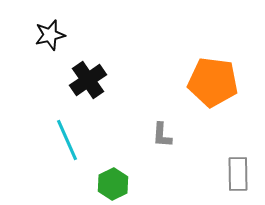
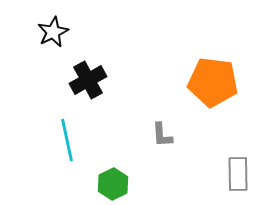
black star: moved 3 px right, 3 px up; rotated 12 degrees counterclockwise
black cross: rotated 6 degrees clockwise
gray L-shape: rotated 8 degrees counterclockwise
cyan line: rotated 12 degrees clockwise
